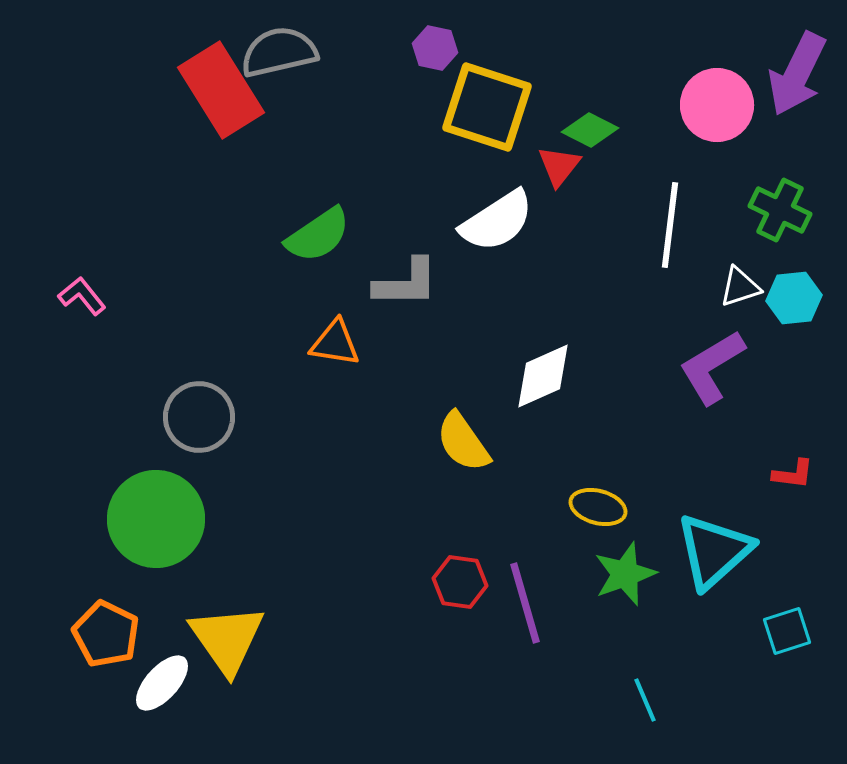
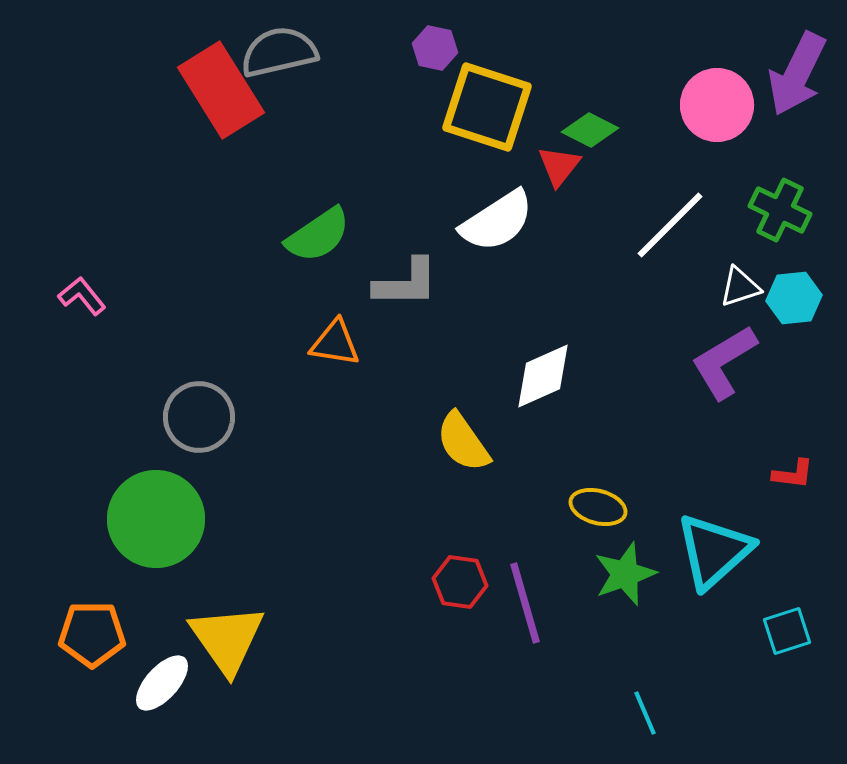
white line: rotated 38 degrees clockwise
purple L-shape: moved 12 px right, 5 px up
orange pentagon: moved 14 px left; rotated 26 degrees counterclockwise
cyan line: moved 13 px down
